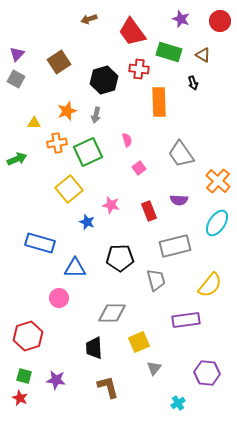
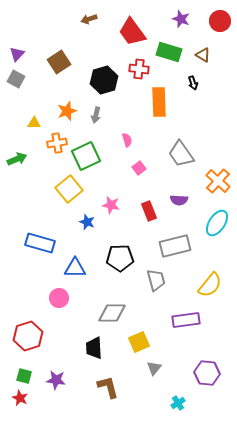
green square at (88, 152): moved 2 px left, 4 px down
